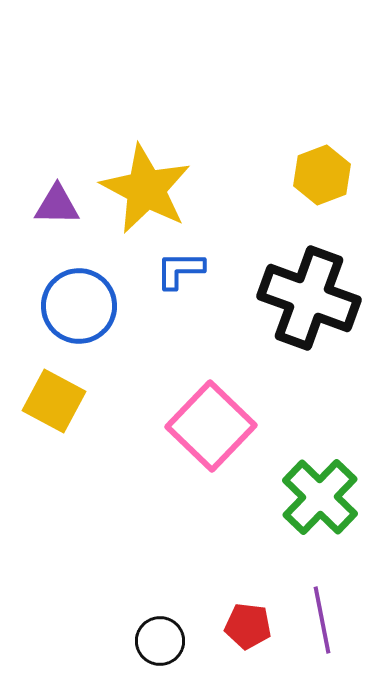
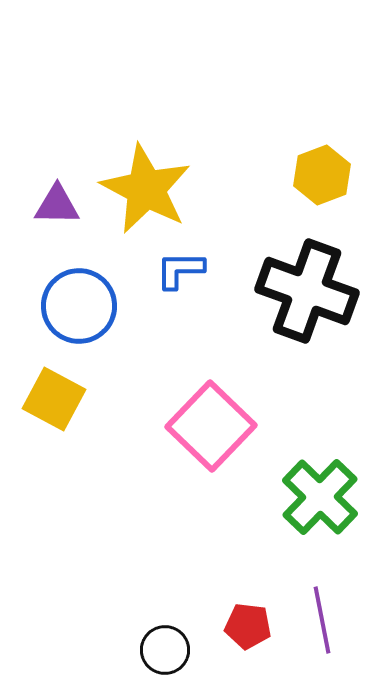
black cross: moved 2 px left, 7 px up
yellow square: moved 2 px up
black circle: moved 5 px right, 9 px down
